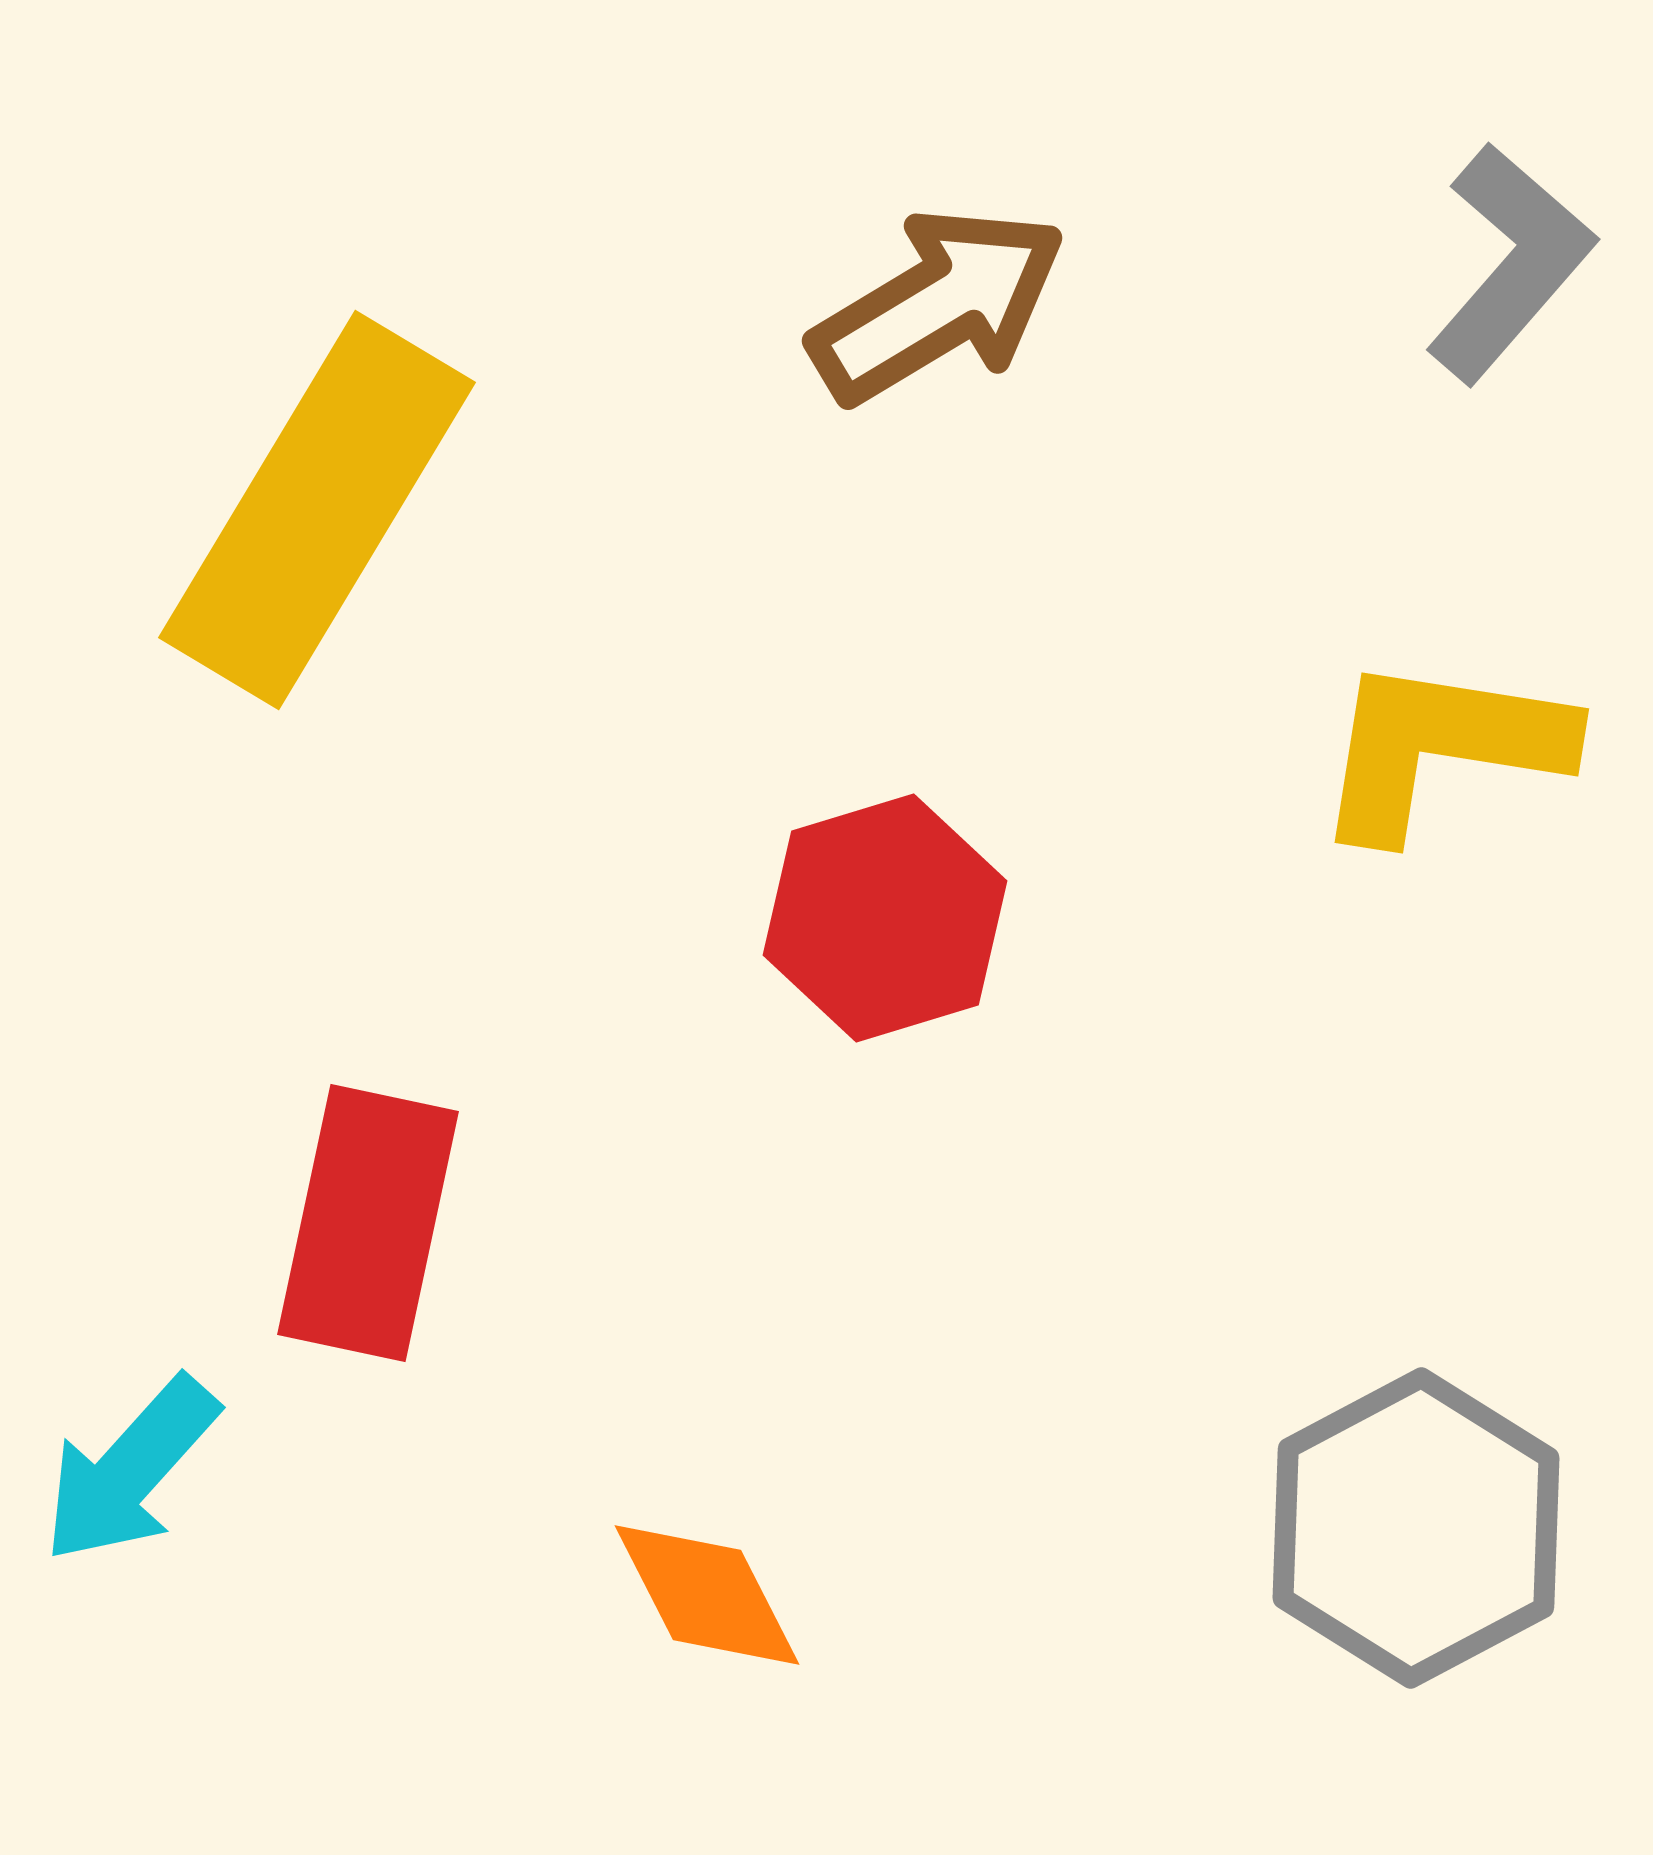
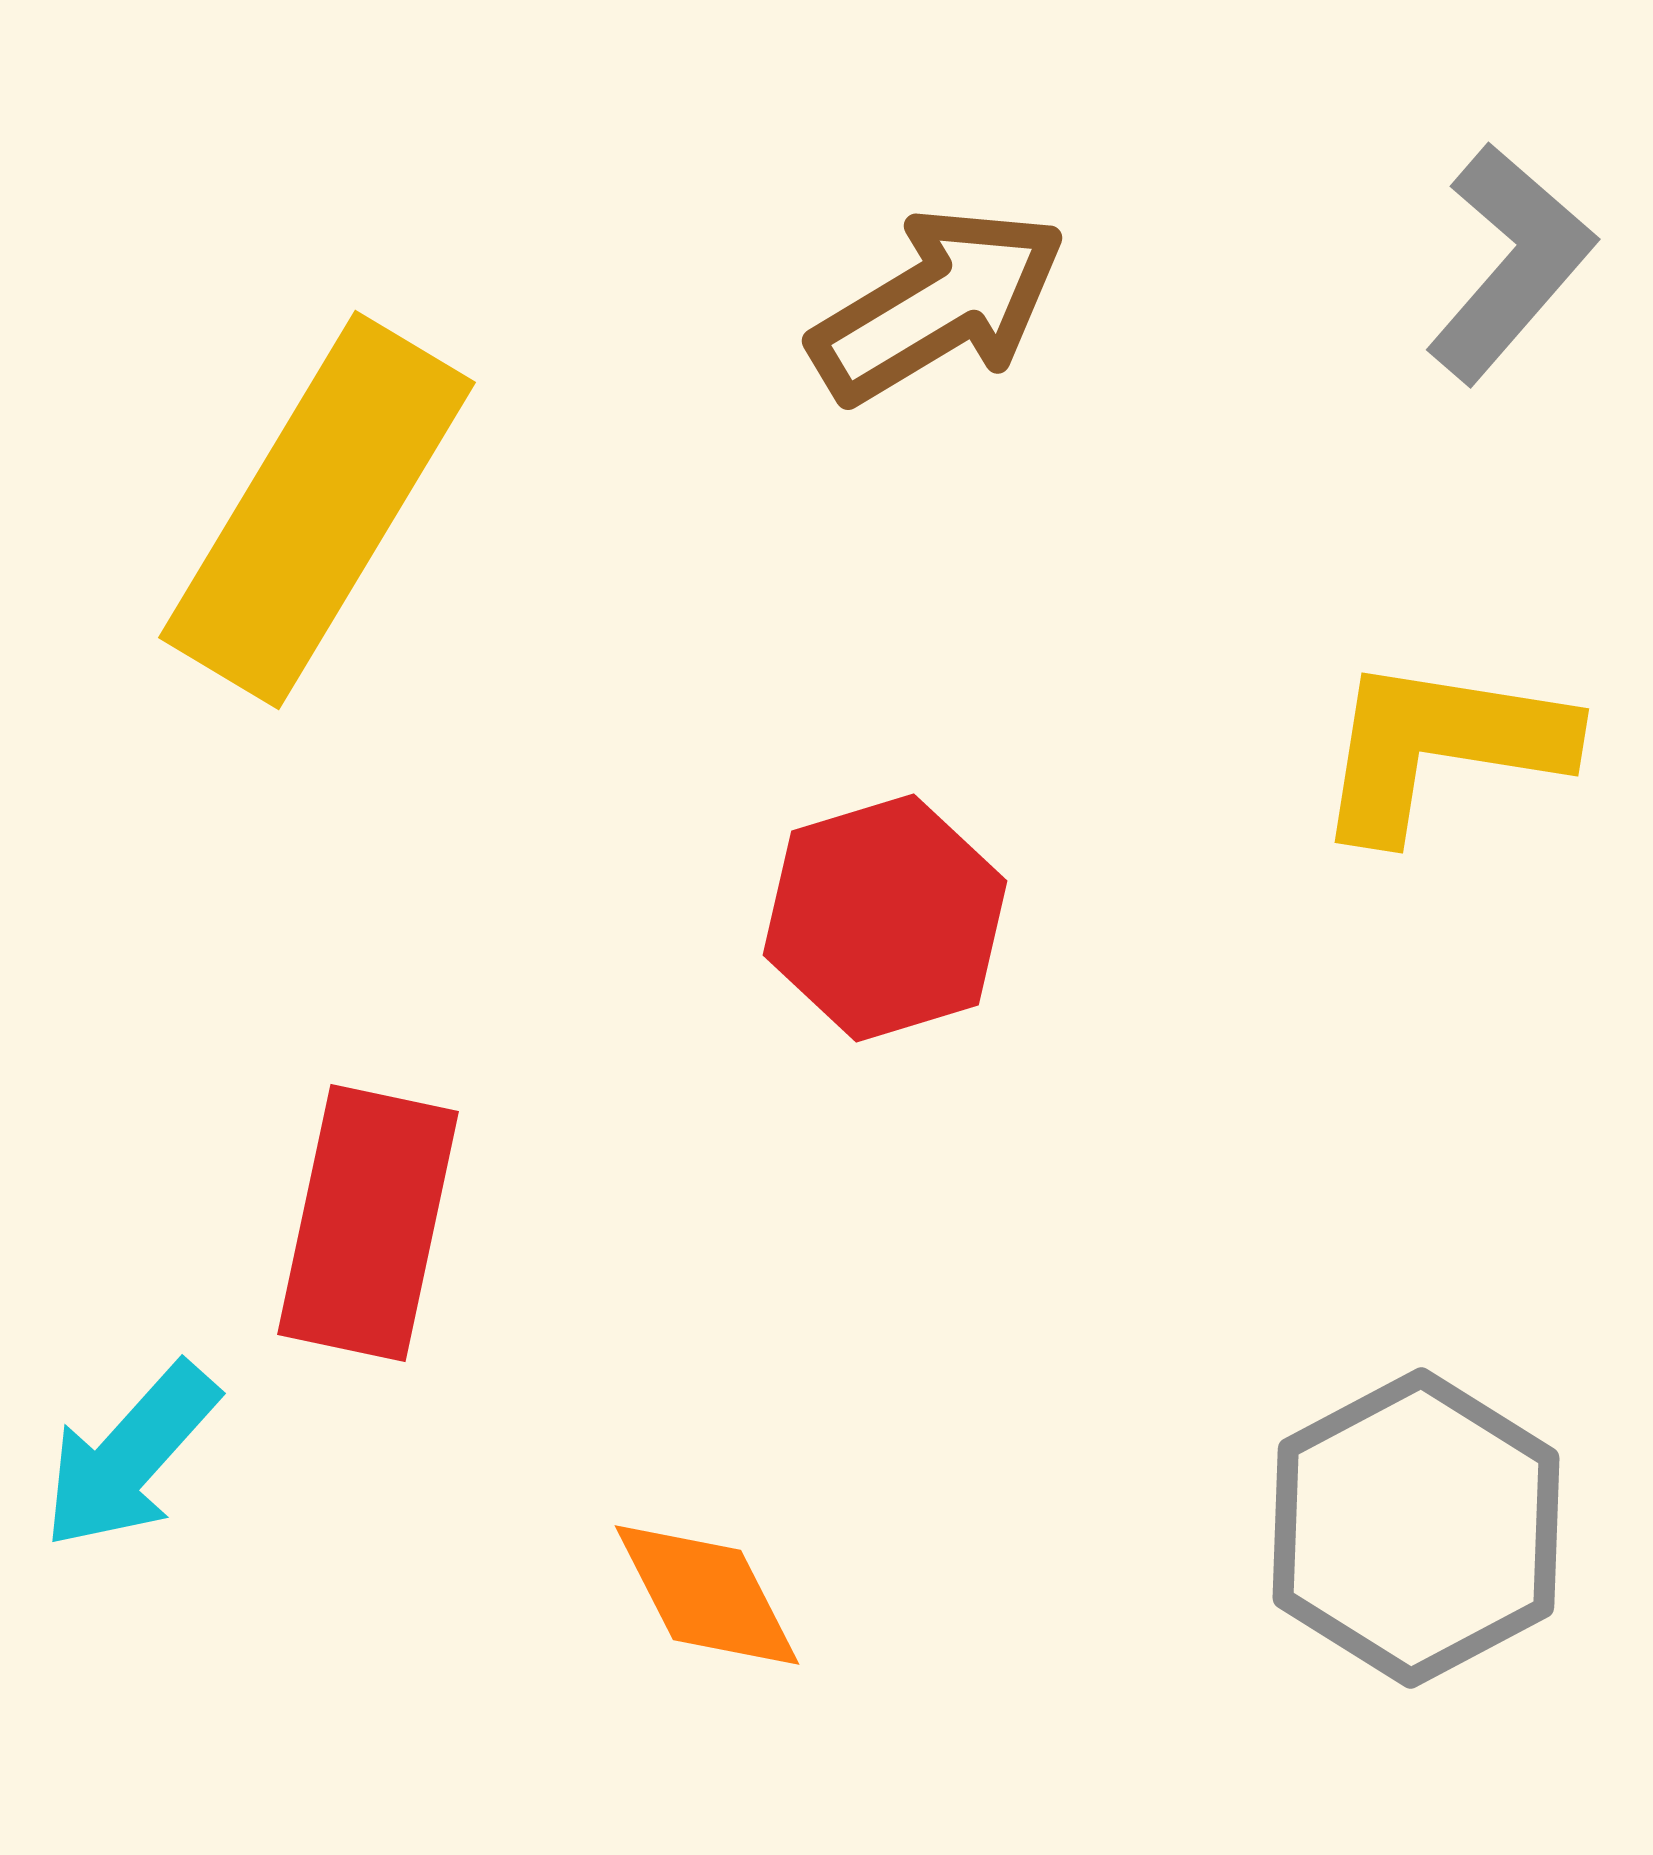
cyan arrow: moved 14 px up
